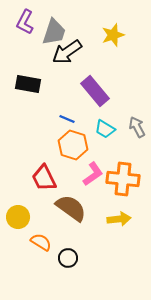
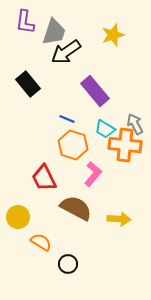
purple L-shape: rotated 20 degrees counterclockwise
black arrow: moved 1 px left
black rectangle: rotated 40 degrees clockwise
gray arrow: moved 2 px left, 3 px up
pink L-shape: rotated 15 degrees counterclockwise
orange cross: moved 2 px right, 34 px up
brown semicircle: moved 5 px right; rotated 8 degrees counterclockwise
yellow arrow: rotated 10 degrees clockwise
black circle: moved 6 px down
